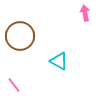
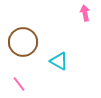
brown circle: moved 3 px right, 6 px down
pink line: moved 5 px right, 1 px up
